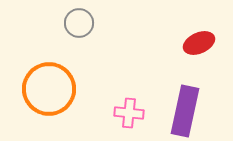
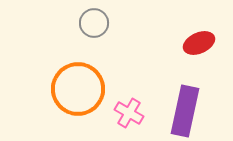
gray circle: moved 15 px right
orange circle: moved 29 px right
pink cross: rotated 24 degrees clockwise
